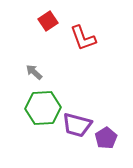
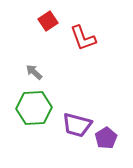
green hexagon: moved 9 px left
